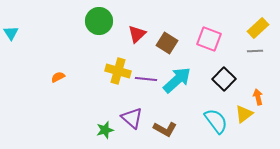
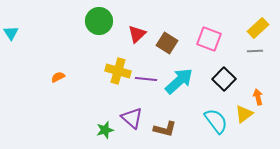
cyan arrow: moved 2 px right, 1 px down
brown L-shape: rotated 15 degrees counterclockwise
